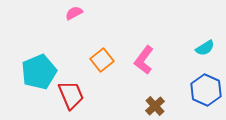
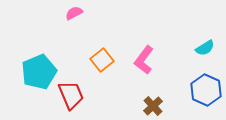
brown cross: moved 2 px left
